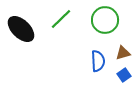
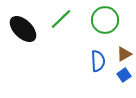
black ellipse: moved 2 px right
brown triangle: moved 1 px right, 1 px down; rotated 14 degrees counterclockwise
